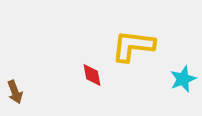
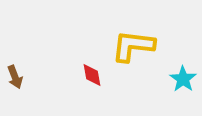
cyan star: rotated 16 degrees counterclockwise
brown arrow: moved 15 px up
